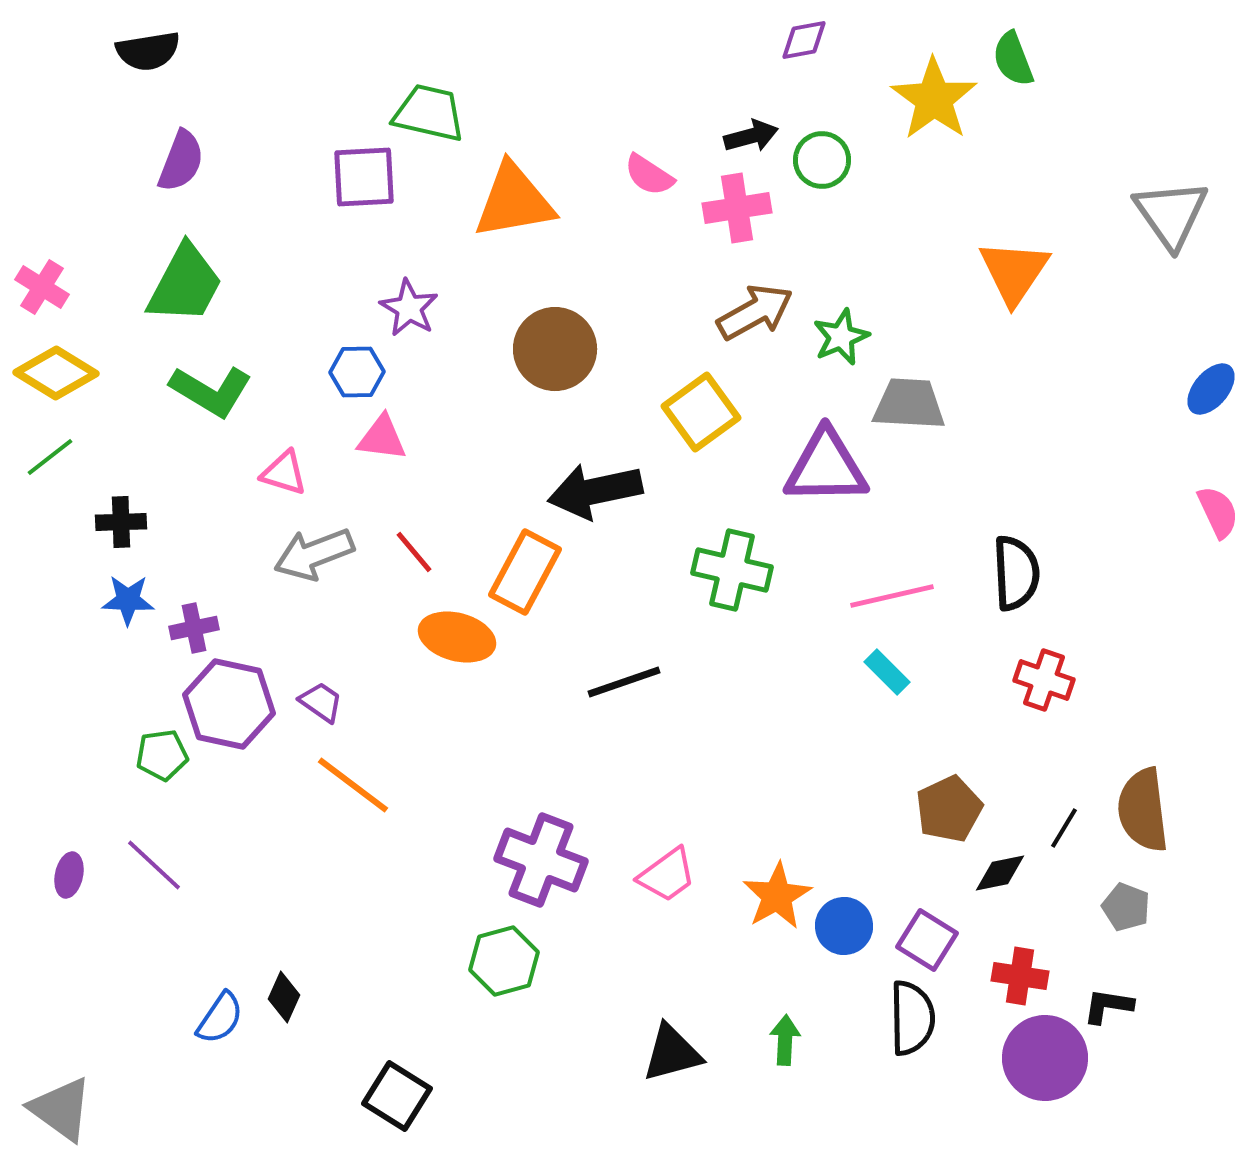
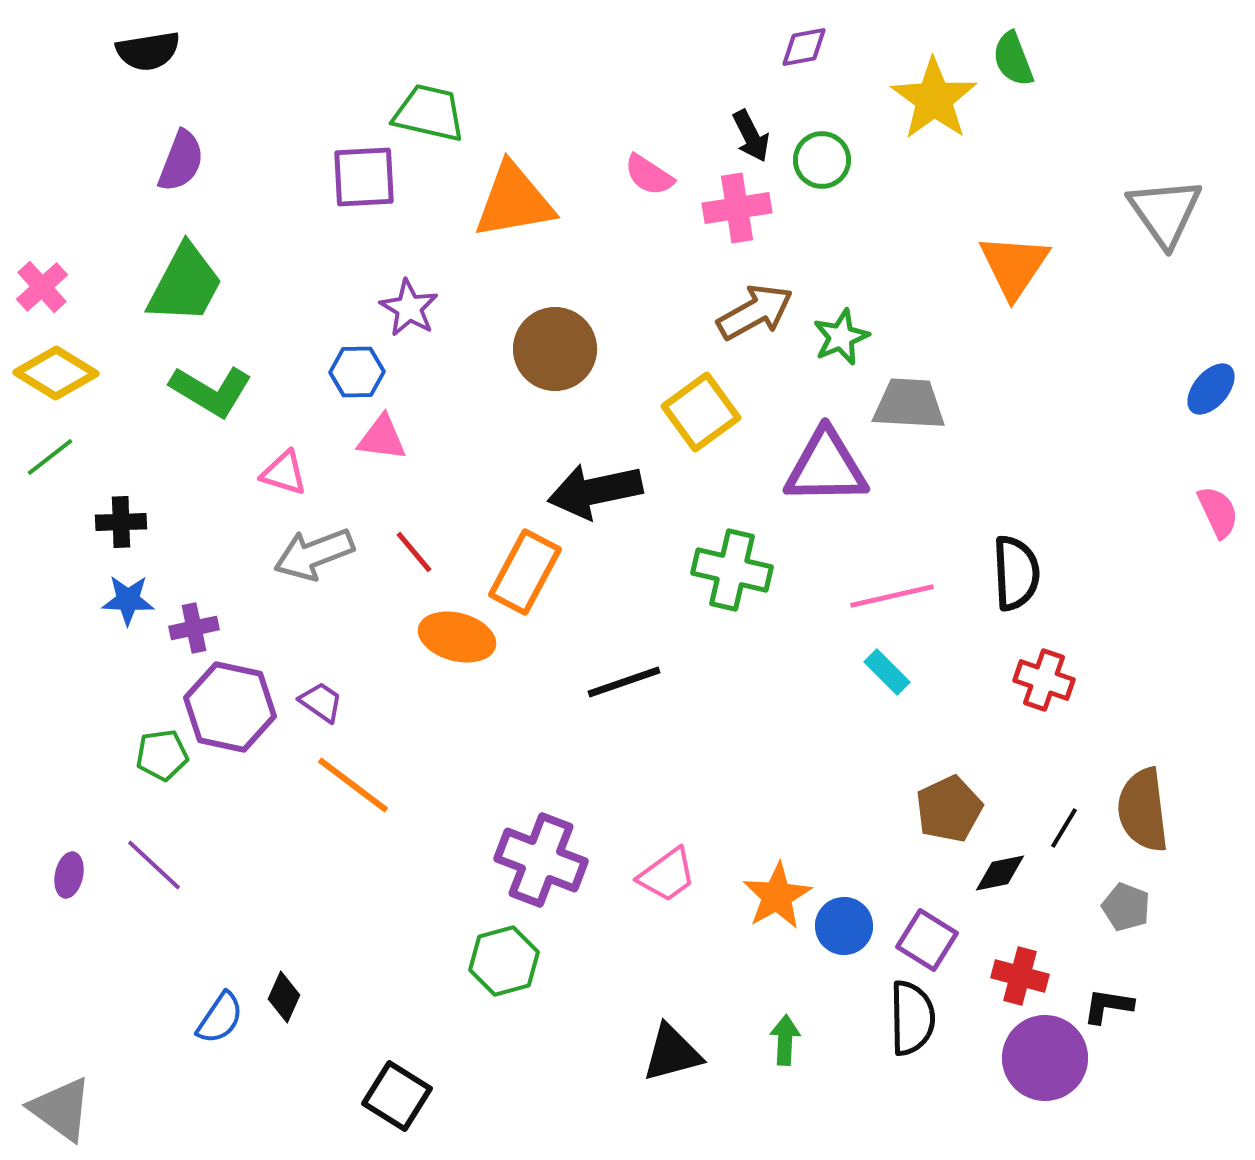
purple diamond at (804, 40): moved 7 px down
black arrow at (751, 136): rotated 78 degrees clockwise
gray triangle at (1171, 214): moved 6 px left, 2 px up
orange triangle at (1014, 272): moved 6 px up
pink cross at (42, 287): rotated 16 degrees clockwise
purple hexagon at (229, 704): moved 1 px right, 3 px down
red cross at (1020, 976): rotated 6 degrees clockwise
